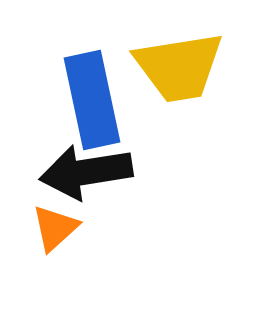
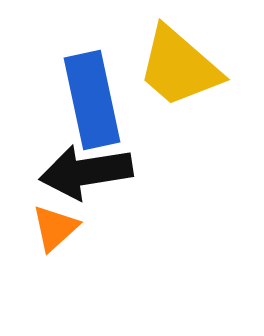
yellow trapezoid: rotated 50 degrees clockwise
